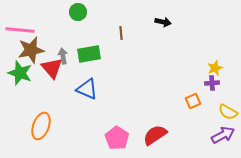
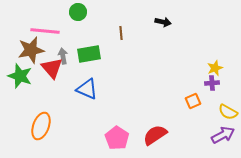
pink line: moved 25 px right, 1 px down
green star: moved 3 px down
